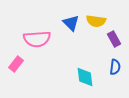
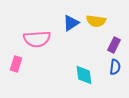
blue triangle: rotated 42 degrees clockwise
purple rectangle: moved 6 px down; rotated 56 degrees clockwise
pink rectangle: rotated 21 degrees counterclockwise
cyan diamond: moved 1 px left, 2 px up
